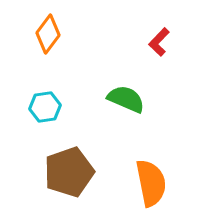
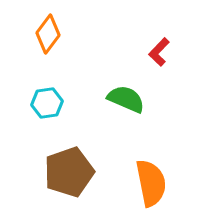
red L-shape: moved 10 px down
cyan hexagon: moved 2 px right, 4 px up
